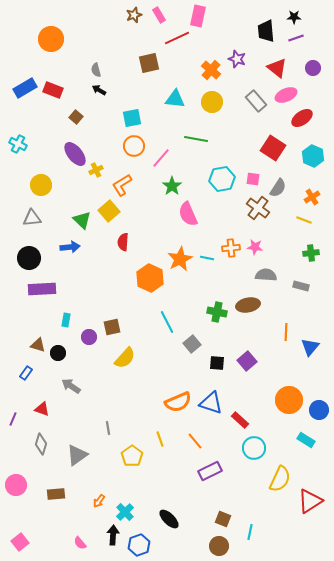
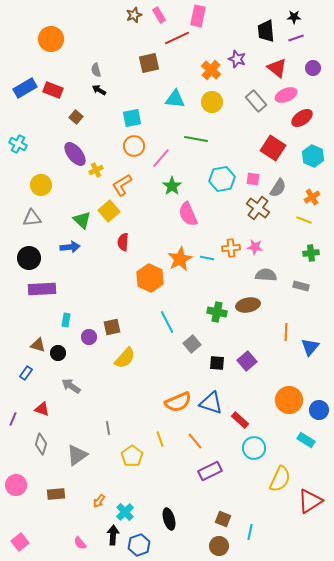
black ellipse at (169, 519): rotated 30 degrees clockwise
